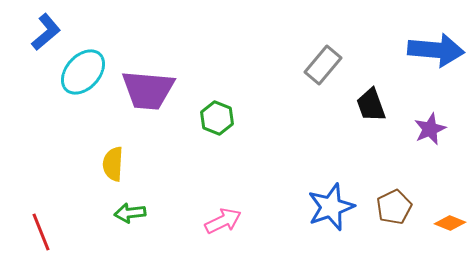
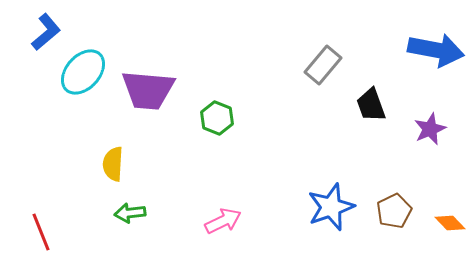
blue arrow: rotated 6 degrees clockwise
brown pentagon: moved 4 px down
orange diamond: rotated 24 degrees clockwise
